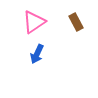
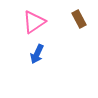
brown rectangle: moved 3 px right, 3 px up
